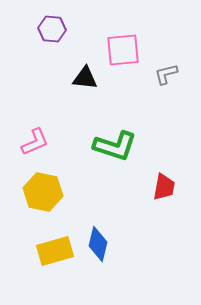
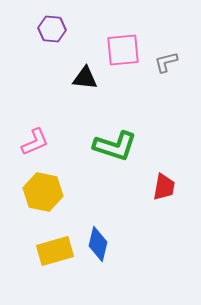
gray L-shape: moved 12 px up
